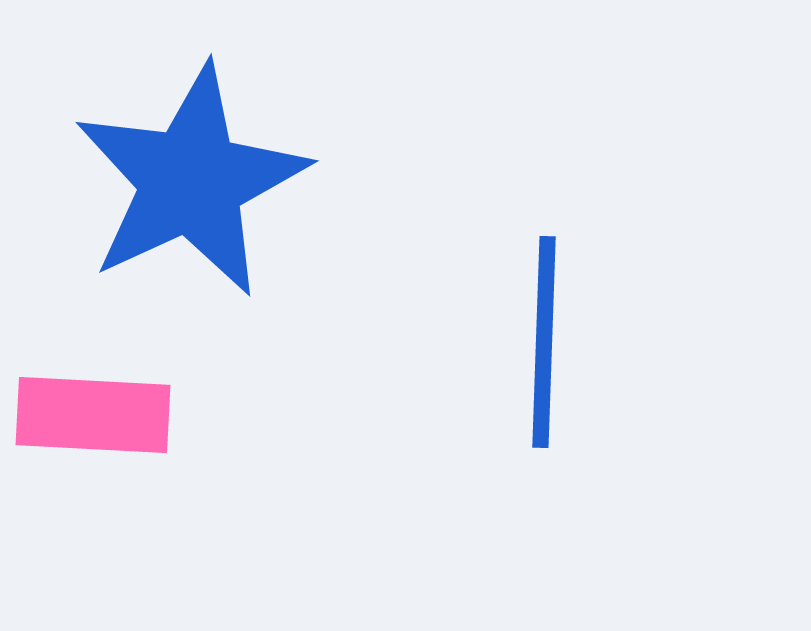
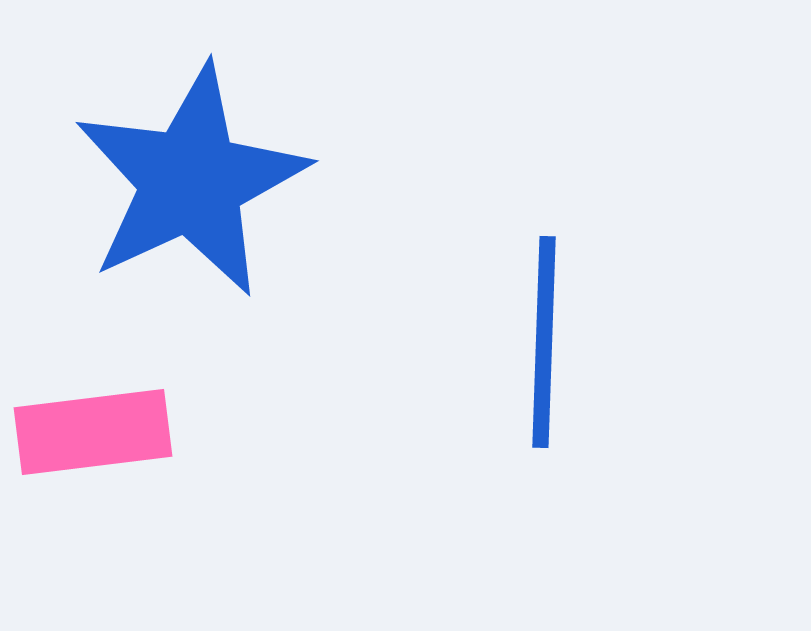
pink rectangle: moved 17 px down; rotated 10 degrees counterclockwise
